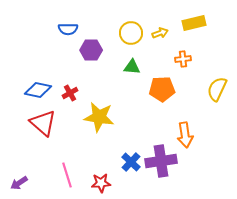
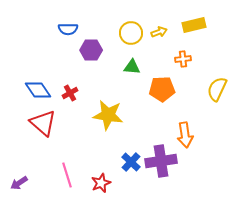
yellow rectangle: moved 2 px down
yellow arrow: moved 1 px left, 1 px up
blue diamond: rotated 44 degrees clockwise
yellow star: moved 9 px right, 2 px up
red star: rotated 18 degrees counterclockwise
